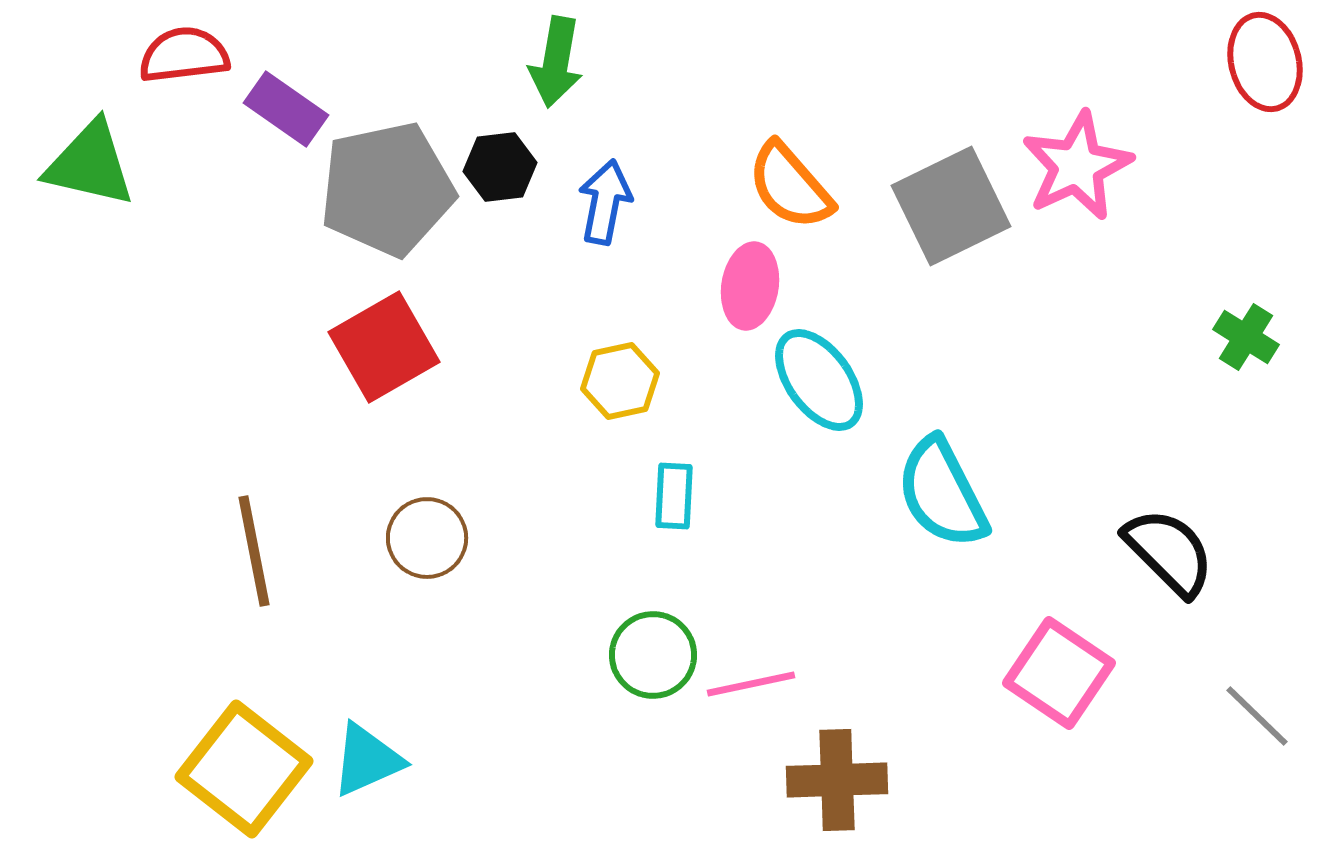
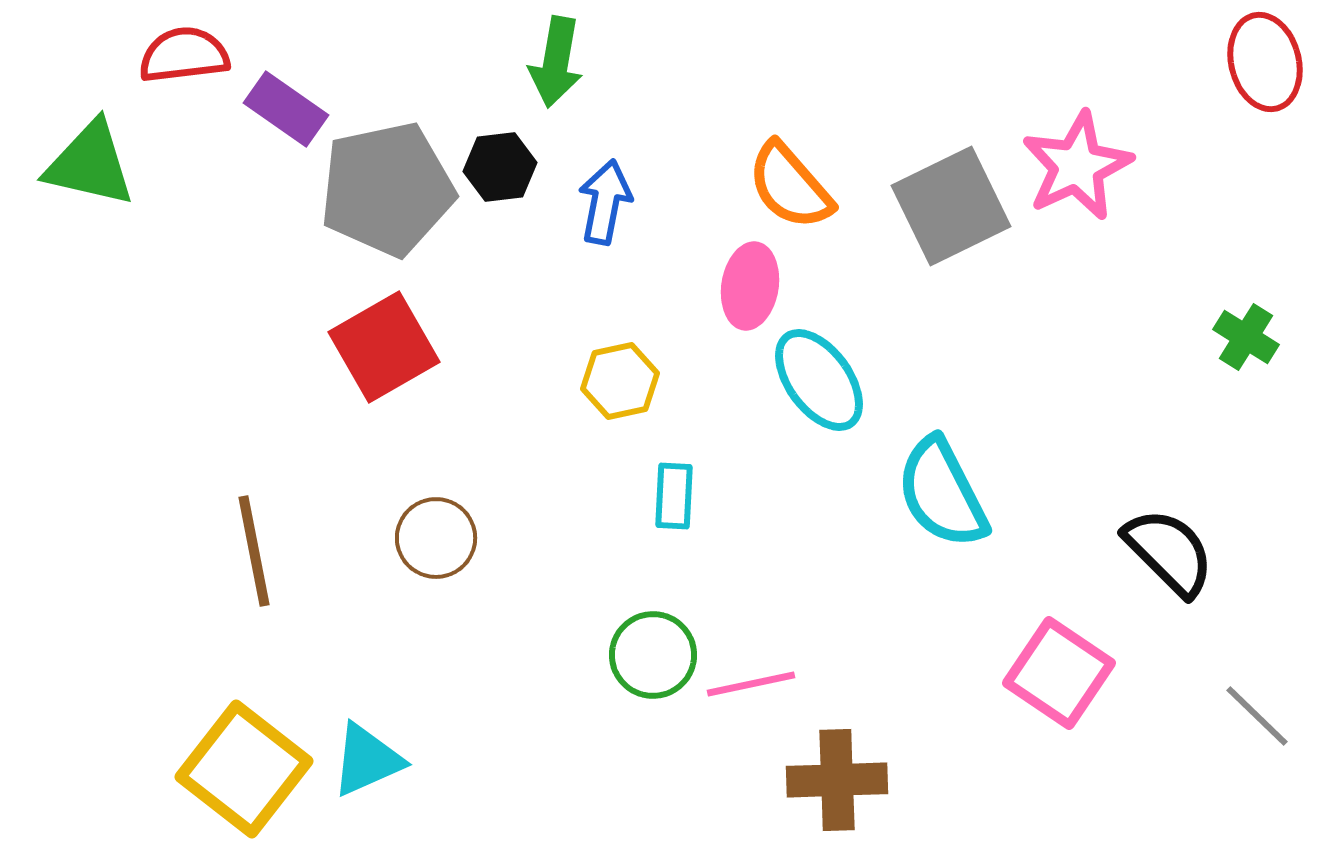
brown circle: moved 9 px right
